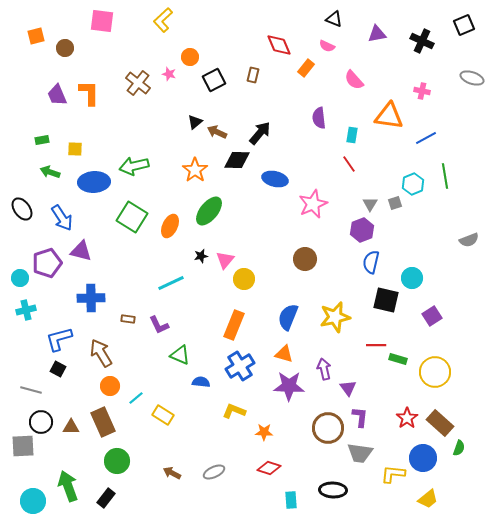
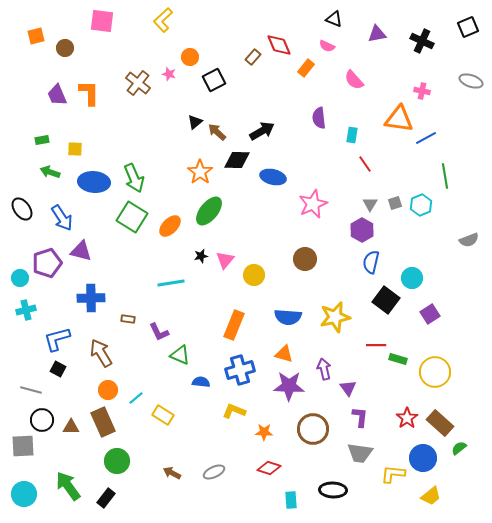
black square at (464, 25): moved 4 px right, 2 px down
brown rectangle at (253, 75): moved 18 px up; rotated 28 degrees clockwise
gray ellipse at (472, 78): moved 1 px left, 3 px down
orange triangle at (389, 116): moved 10 px right, 3 px down
brown arrow at (217, 132): rotated 18 degrees clockwise
black arrow at (260, 133): moved 2 px right, 2 px up; rotated 20 degrees clockwise
red line at (349, 164): moved 16 px right
green arrow at (134, 166): moved 12 px down; rotated 100 degrees counterclockwise
orange star at (195, 170): moved 5 px right, 2 px down
blue ellipse at (275, 179): moved 2 px left, 2 px up
blue ellipse at (94, 182): rotated 8 degrees clockwise
cyan hexagon at (413, 184): moved 8 px right, 21 px down
orange ellipse at (170, 226): rotated 20 degrees clockwise
purple hexagon at (362, 230): rotated 10 degrees counterclockwise
yellow circle at (244, 279): moved 10 px right, 4 px up
cyan line at (171, 283): rotated 16 degrees clockwise
black square at (386, 300): rotated 24 degrees clockwise
purple square at (432, 316): moved 2 px left, 2 px up
blue semicircle at (288, 317): rotated 108 degrees counterclockwise
purple L-shape at (159, 325): moved 7 px down
blue L-shape at (59, 339): moved 2 px left
blue cross at (240, 366): moved 4 px down; rotated 16 degrees clockwise
orange circle at (110, 386): moved 2 px left, 4 px down
black circle at (41, 422): moved 1 px right, 2 px up
brown circle at (328, 428): moved 15 px left, 1 px down
green semicircle at (459, 448): rotated 147 degrees counterclockwise
green arrow at (68, 486): rotated 16 degrees counterclockwise
yellow trapezoid at (428, 499): moved 3 px right, 3 px up
cyan circle at (33, 501): moved 9 px left, 7 px up
